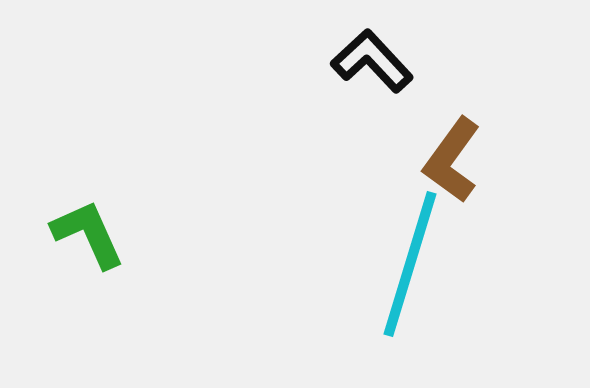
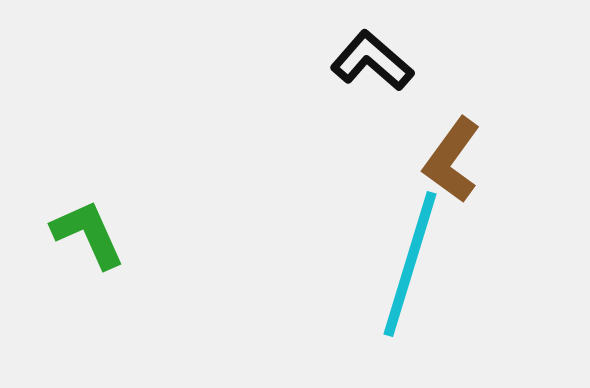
black L-shape: rotated 6 degrees counterclockwise
